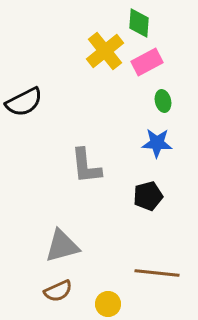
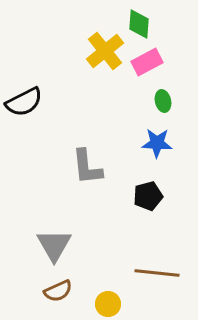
green diamond: moved 1 px down
gray L-shape: moved 1 px right, 1 px down
gray triangle: moved 8 px left, 1 px up; rotated 45 degrees counterclockwise
